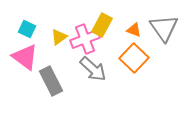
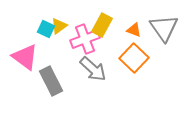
cyan square: moved 19 px right
yellow triangle: moved 11 px up
